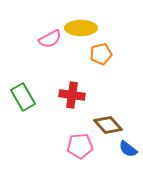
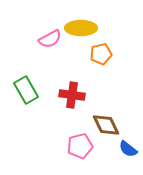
green rectangle: moved 3 px right, 7 px up
brown diamond: moved 2 px left; rotated 16 degrees clockwise
pink pentagon: rotated 10 degrees counterclockwise
